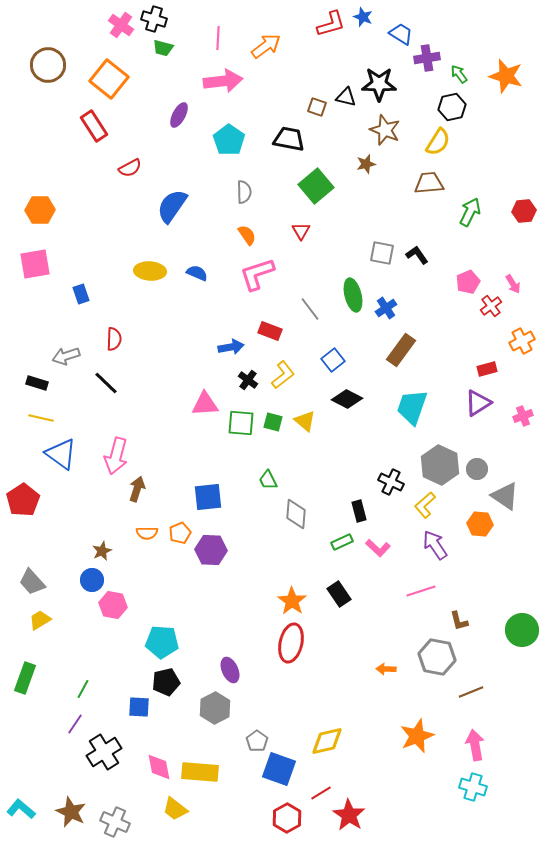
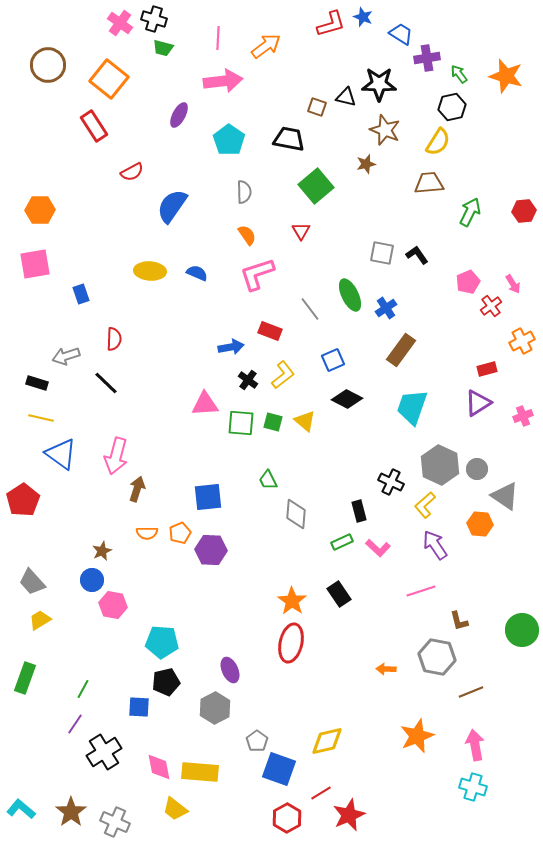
pink cross at (121, 25): moved 1 px left, 2 px up
red semicircle at (130, 168): moved 2 px right, 4 px down
green ellipse at (353, 295): moved 3 px left; rotated 12 degrees counterclockwise
blue square at (333, 360): rotated 15 degrees clockwise
brown star at (71, 812): rotated 12 degrees clockwise
red star at (349, 815): rotated 16 degrees clockwise
